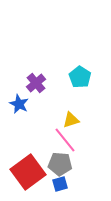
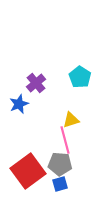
blue star: rotated 24 degrees clockwise
pink line: rotated 24 degrees clockwise
red square: moved 1 px up
